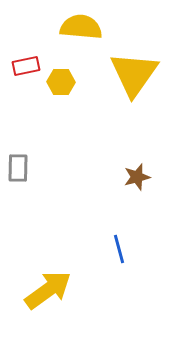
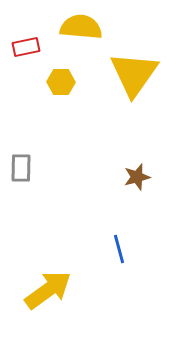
red rectangle: moved 19 px up
gray rectangle: moved 3 px right
